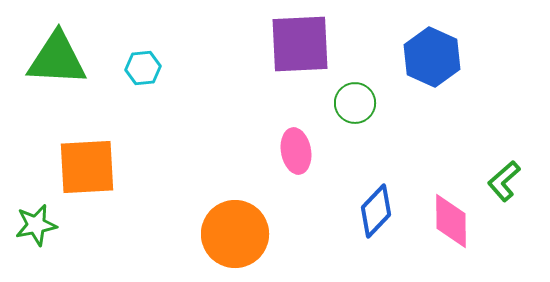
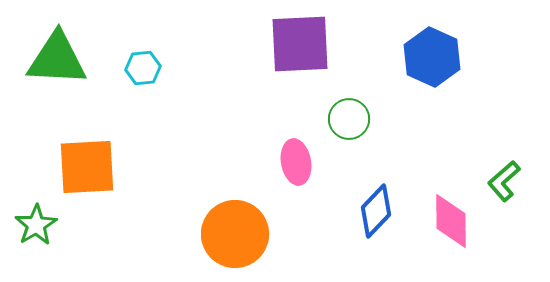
green circle: moved 6 px left, 16 px down
pink ellipse: moved 11 px down
green star: rotated 21 degrees counterclockwise
